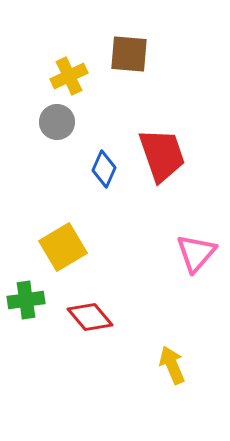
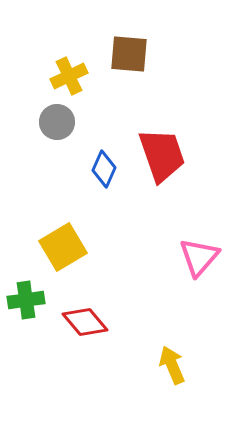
pink triangle: moved 3 px right, 4 px down
red diamond: moved 5 px left, 5 px down
